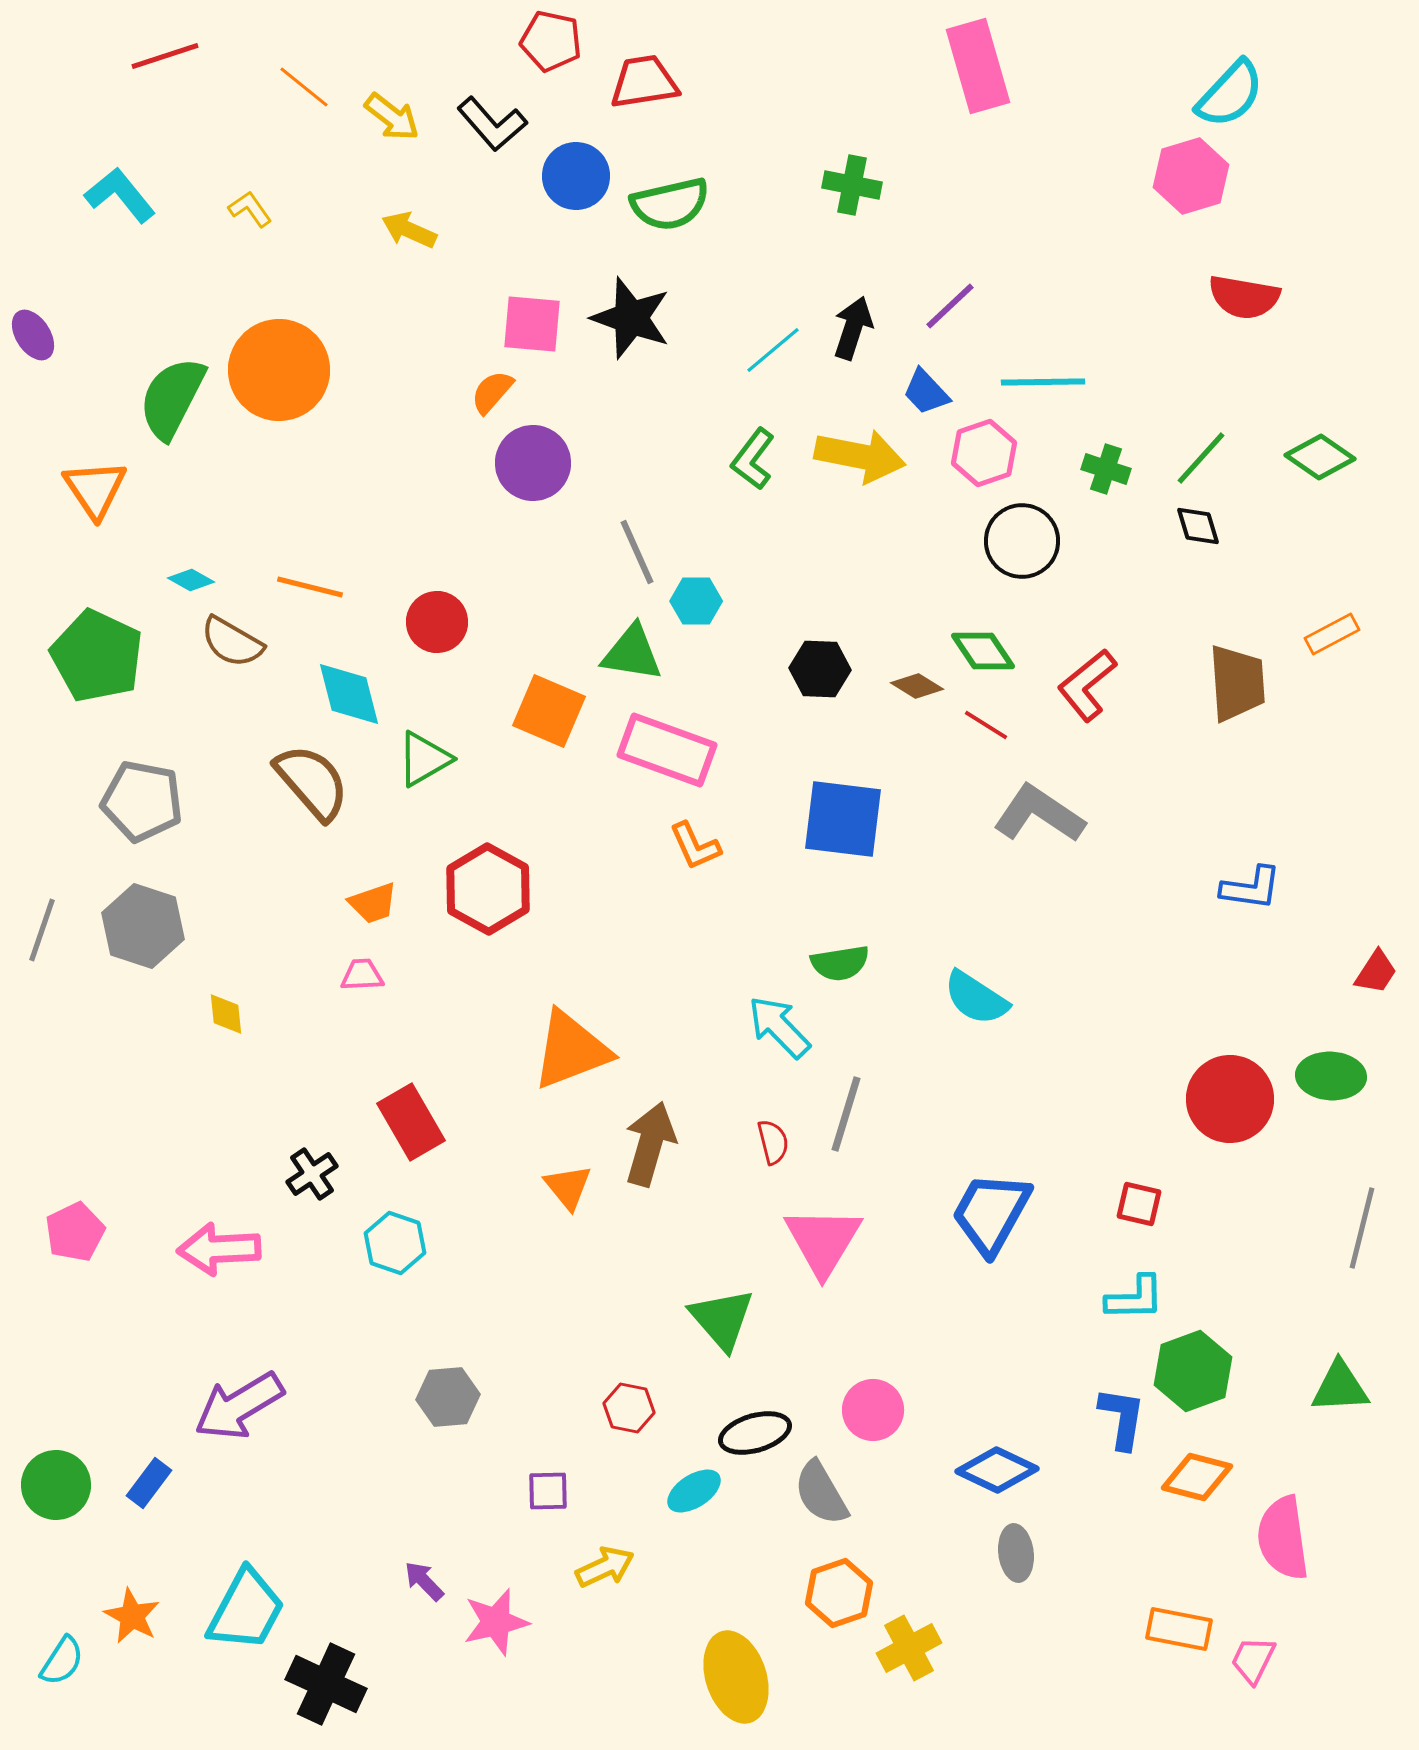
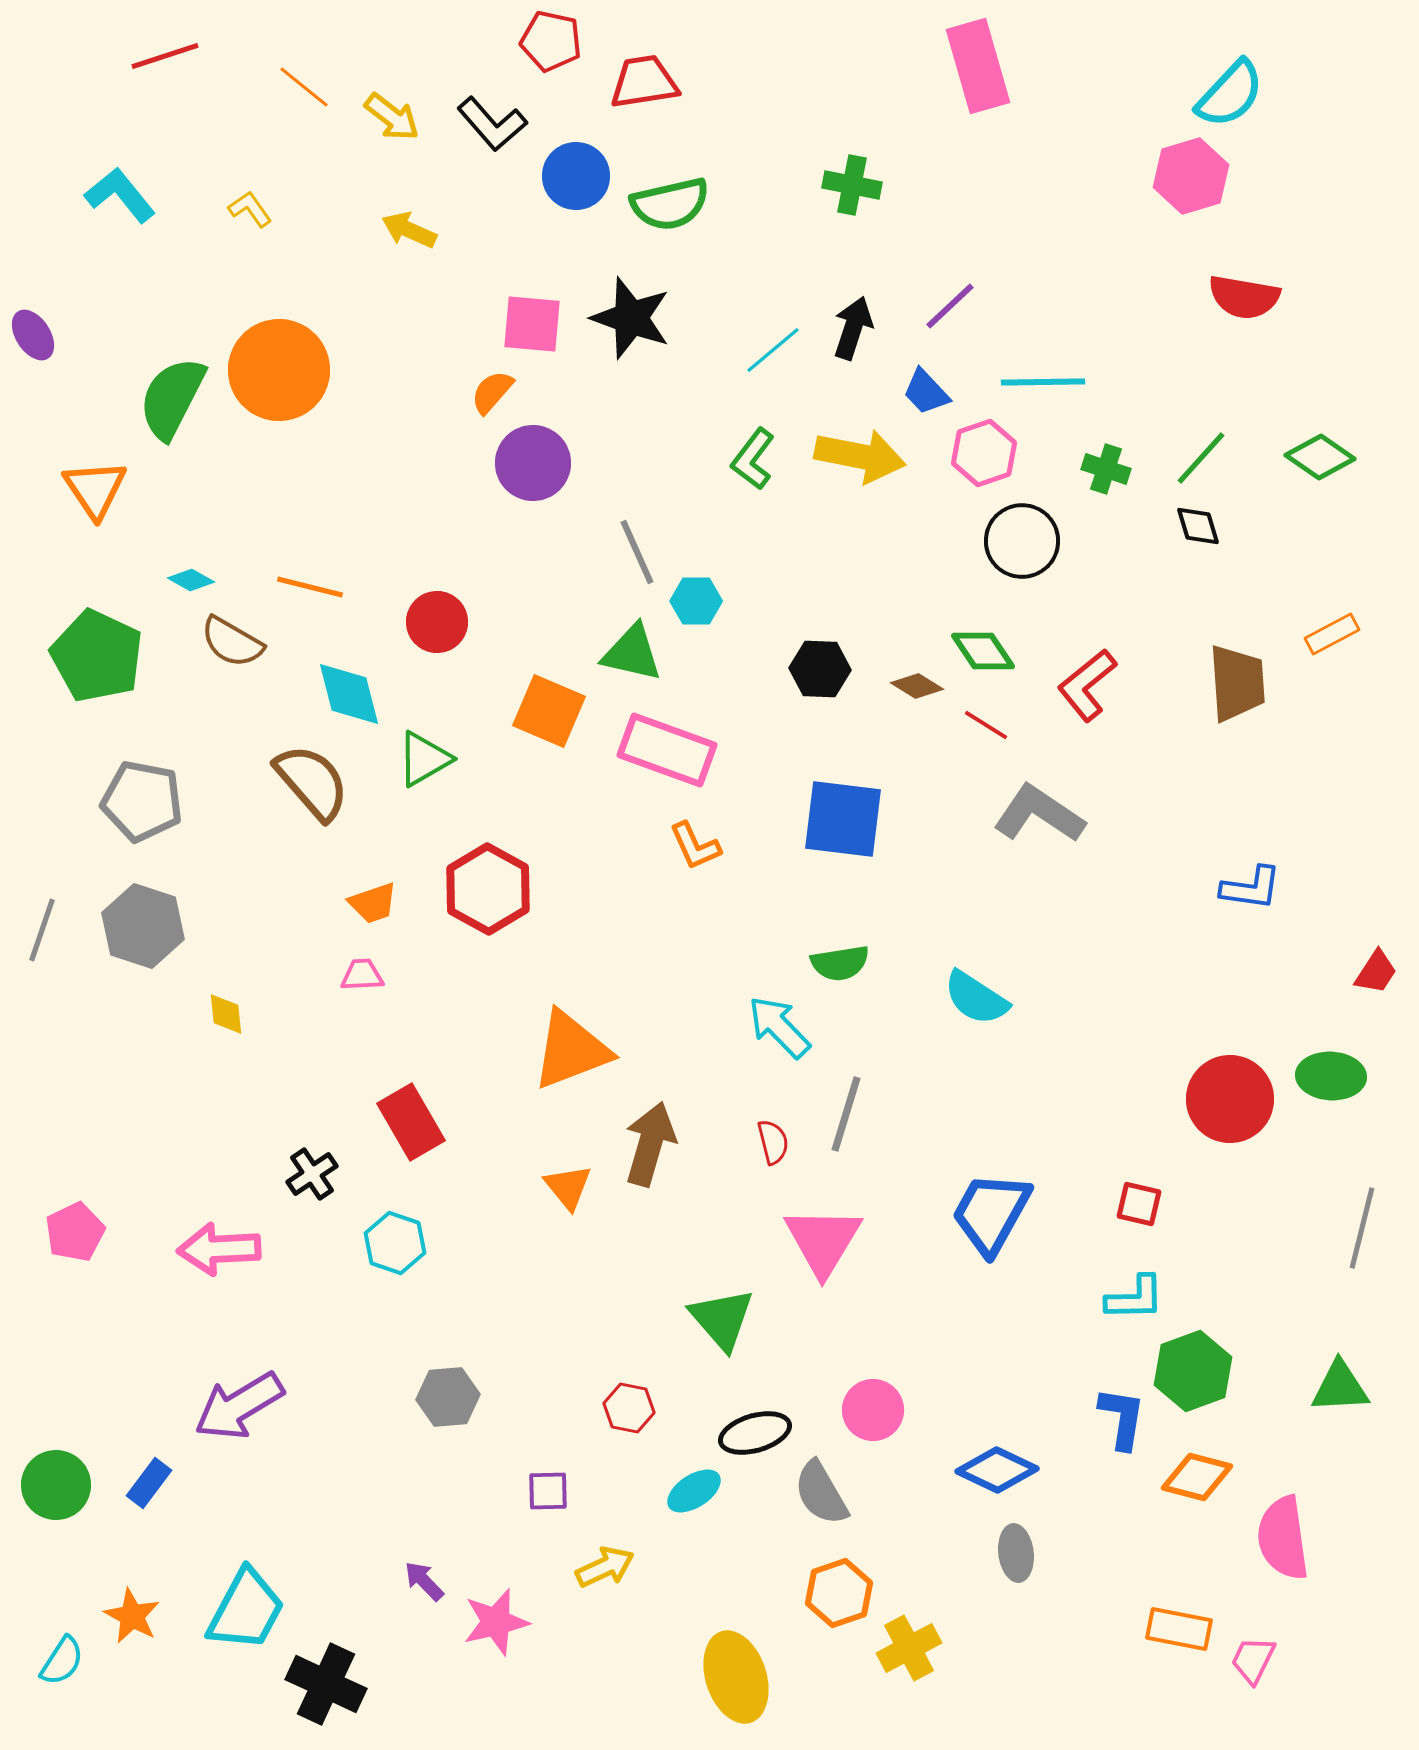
green triangle at (632, 653): rotated 4 degrees clockwise
